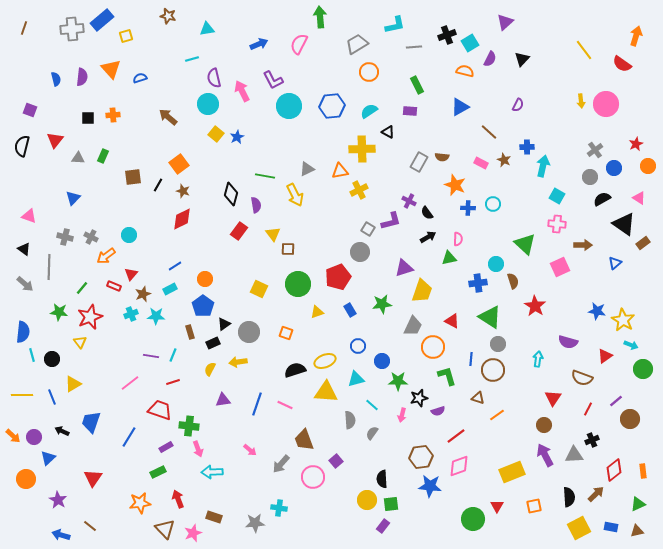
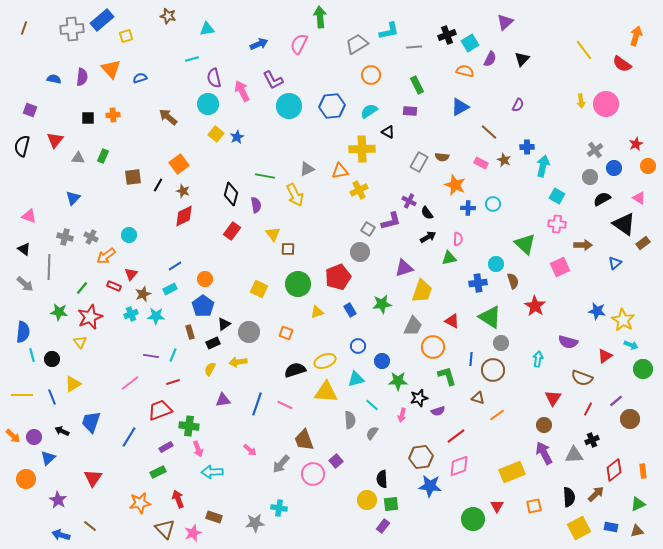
cyan L-shape at (395, 25): moved 6 px left, 6 px down
orange circle at (369, 72): moved 2 px right, 3 px down
blue semicircle at (56, 79): moved 2 px left; rotated 64 degrees counterclockwise
red diamond at (182, 219): moved 2 px right, 3 px up
red rectangle at (239, 231): moved 7 px left
gray circle at (498, 344): moved 3 px right, 1 px up
red trapezoid at (160, 410): rotated 40 degrees counterclockwise
purple arrow at (545, 455): moved 1 px left, 2 px up
pink circle at (313, 477): moved 3 px up
